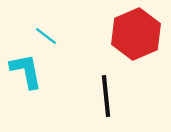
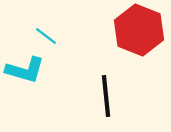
red hexagon: moved 3 px right, 4 px up; rotated 15 degrees counterclockwise
cyan L-shape: moved 1 px left, 1 px up; rotated 117 degrees clockwise
